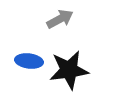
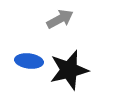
black star: rotated 6 degrees counterclockwise
